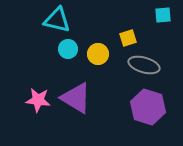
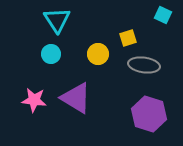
cyan square: rotated 30 degrees clockwise
cyan triangle: rotated 44 degrees clockwise
cyan circle: moved 17 px left, 5 px down
gray ellipse: rotated 8 degrees counterclockwise
pink star: moved 4 px left
purple hexagon: moved 1 px right, 7 px down
